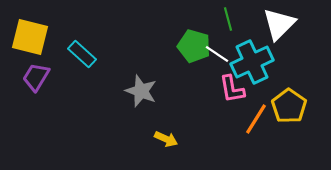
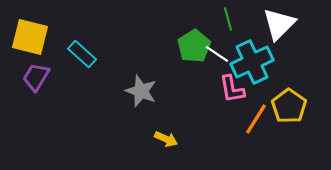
green pentagon: rotated 24 degrees clockwise
